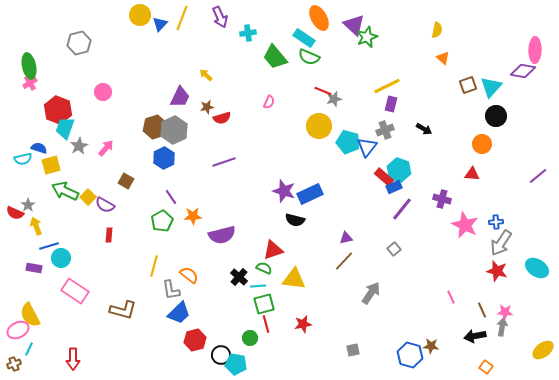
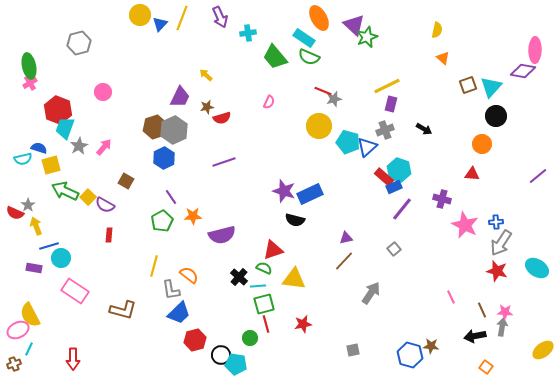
blue triangle at (367, 147): rotated 10 degrees clockwise
pink arrow at (106, 148): moved 2 px left, 1 px up
